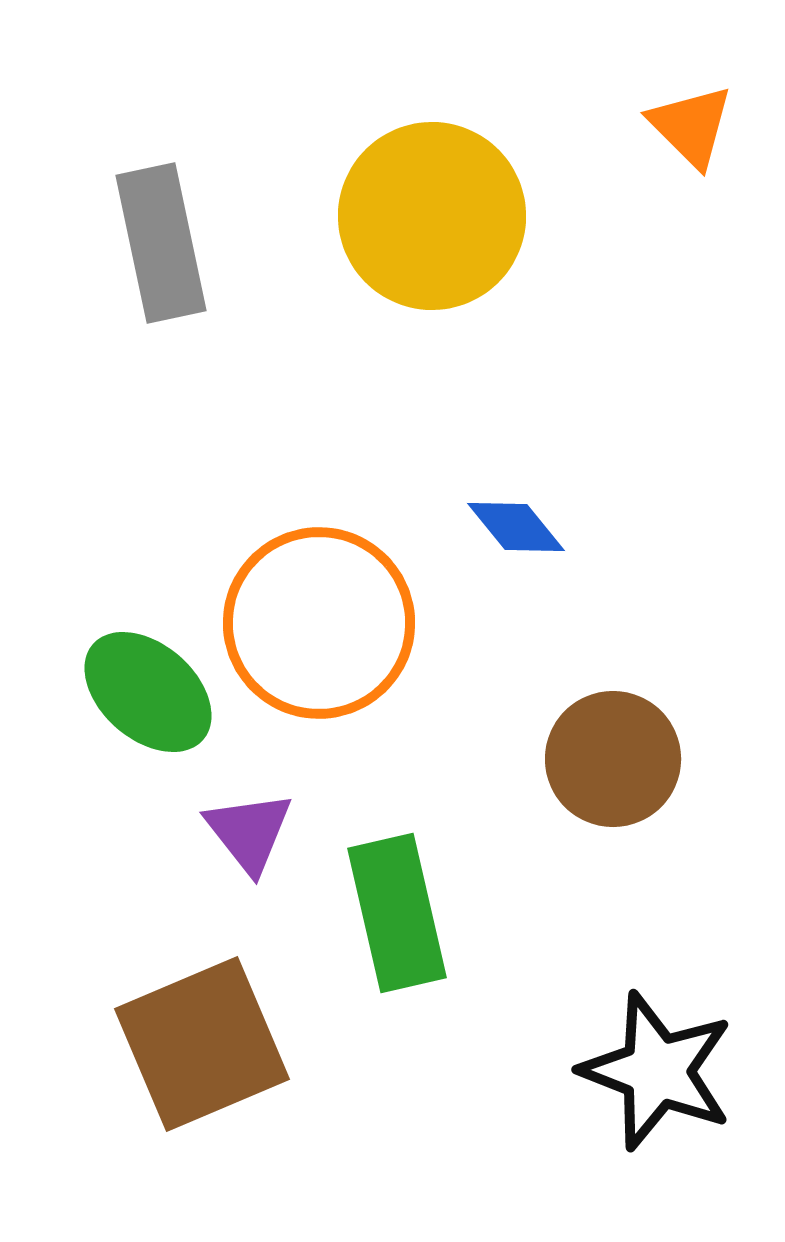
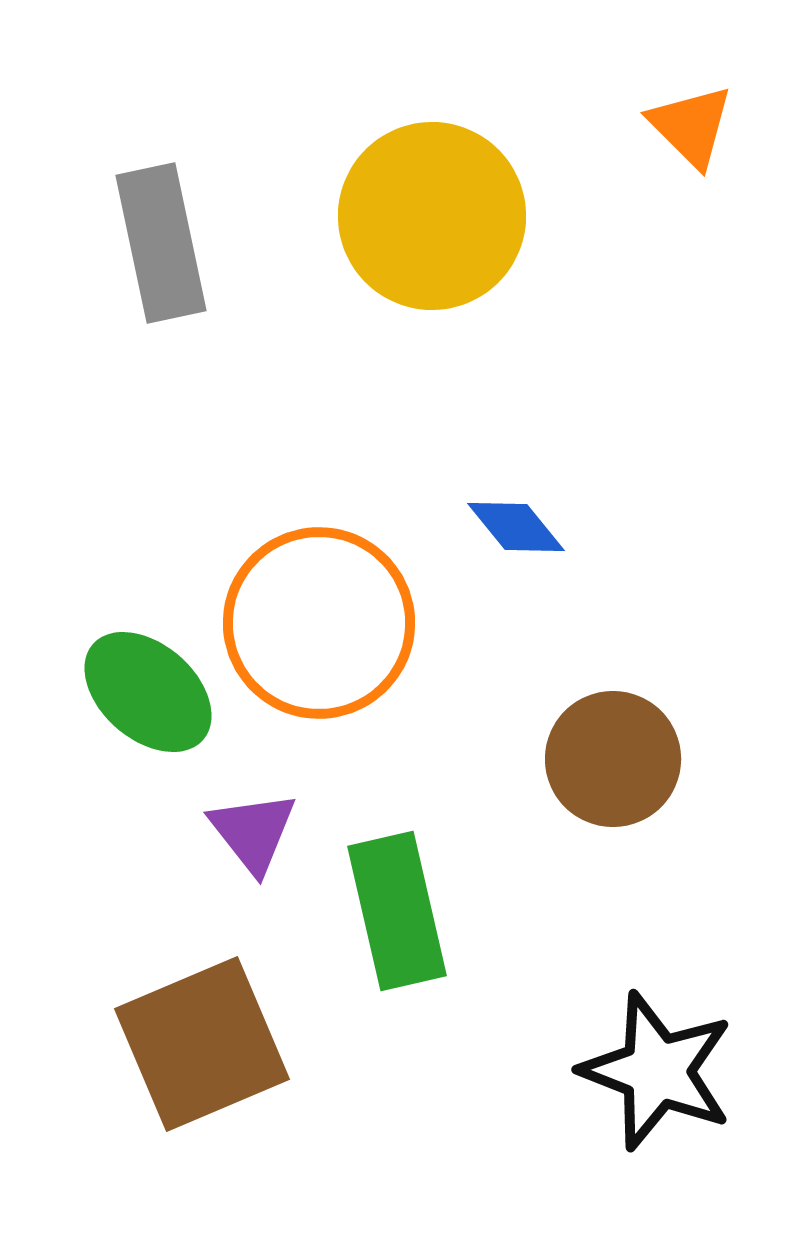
purple triangle: moved 4 px right
green rectangle: moved 2 px up
